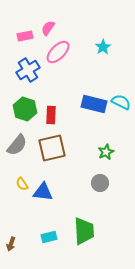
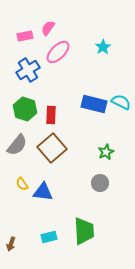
brown square: rotated 28 degrees counterclockwise
